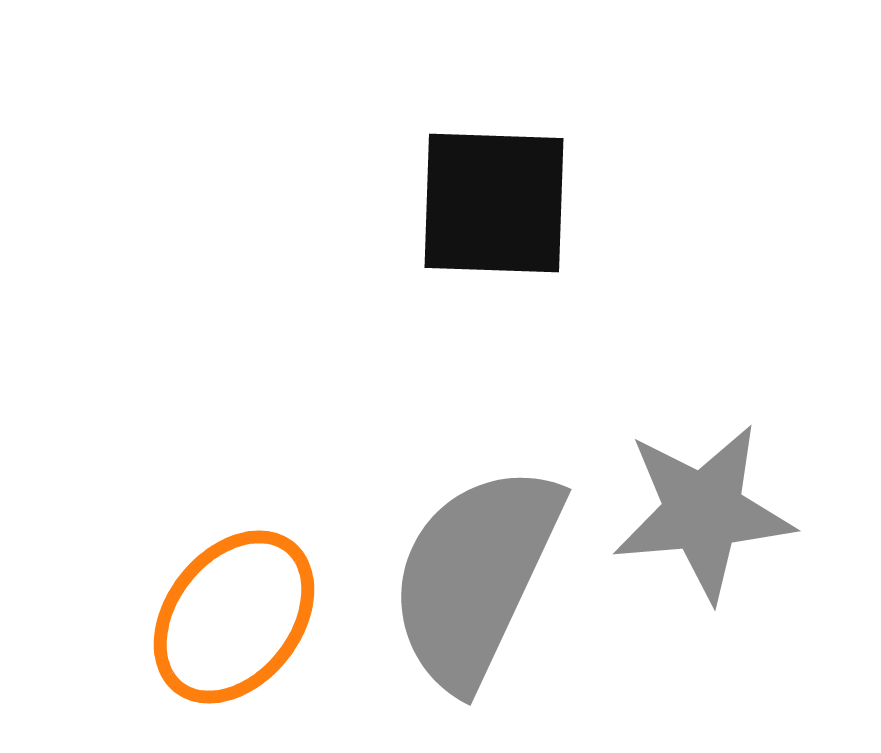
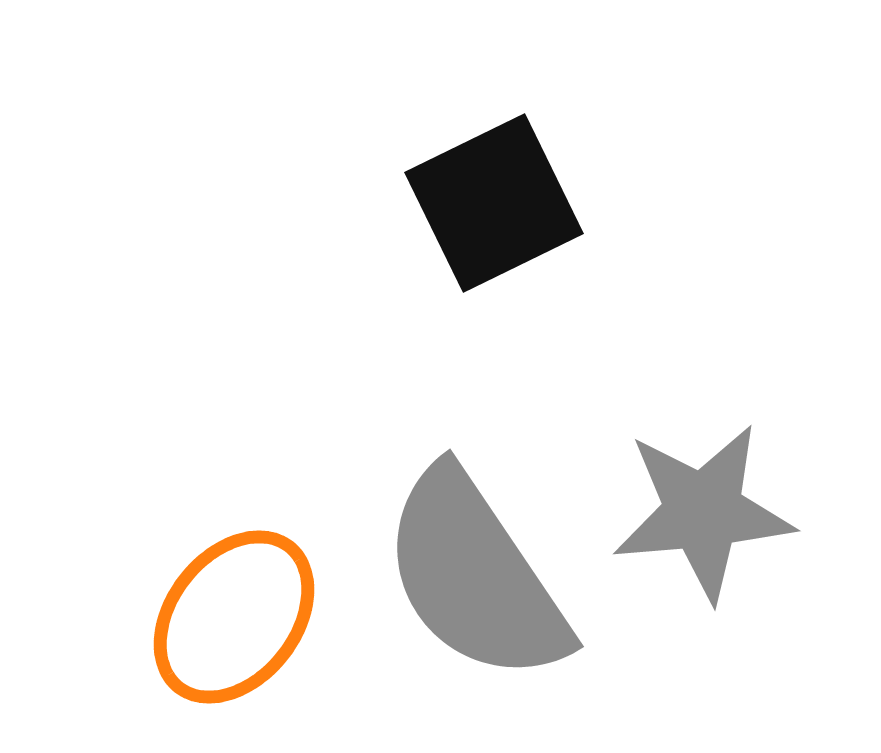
black square: rotated 28 degrees counterclockwise
gray semicircle: rotated 59 degrees counterclockwise
